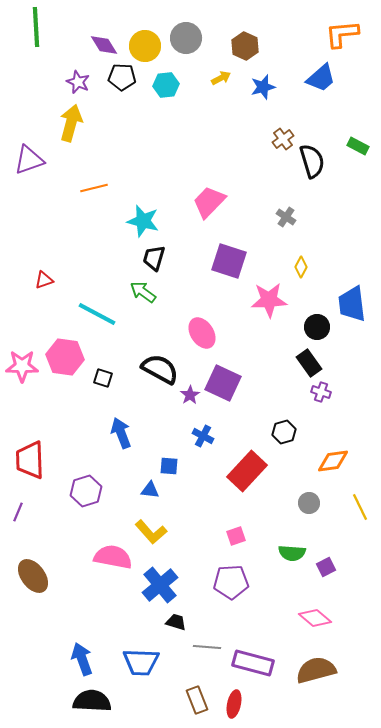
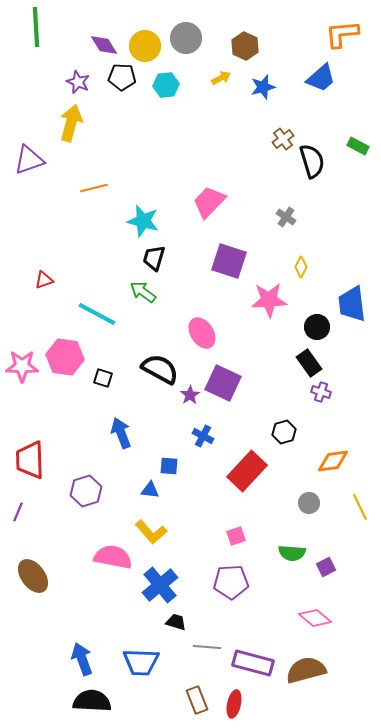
brown semicircle at (316, 670): moved 10 px left
